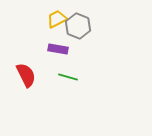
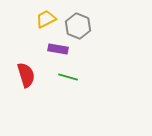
yellow trapezoid: moved 11 px left
red semicircle: rotated 10 degrees clockwise
